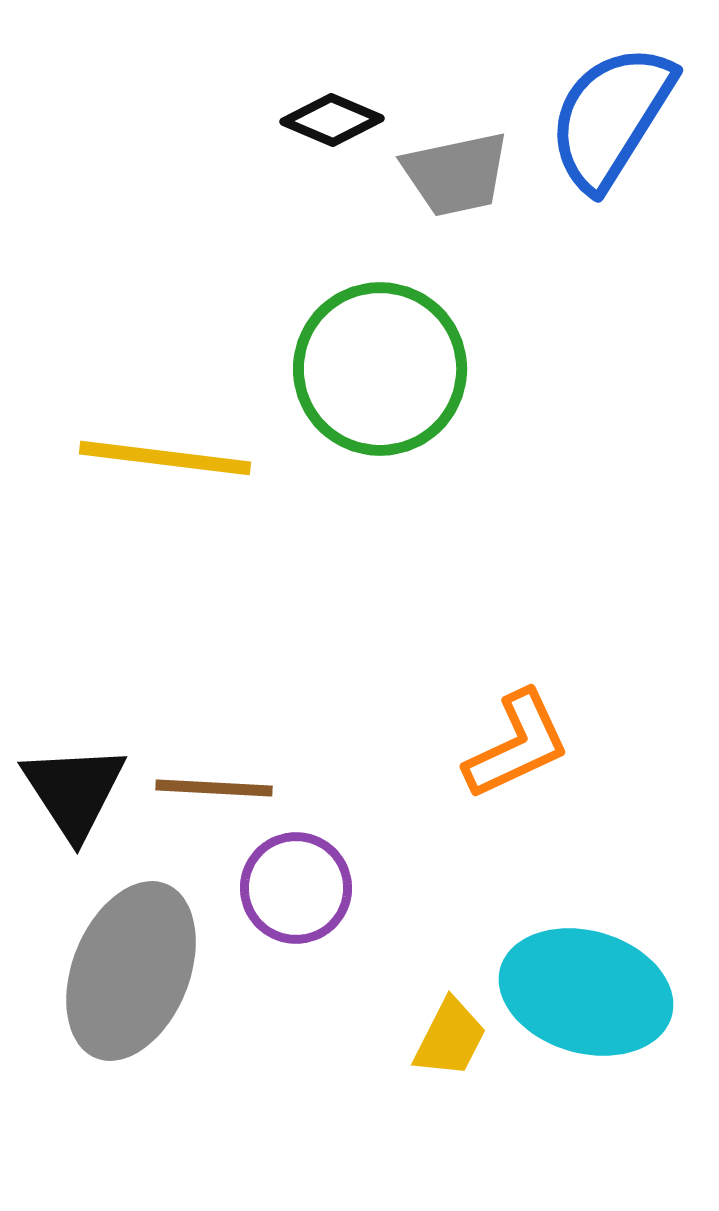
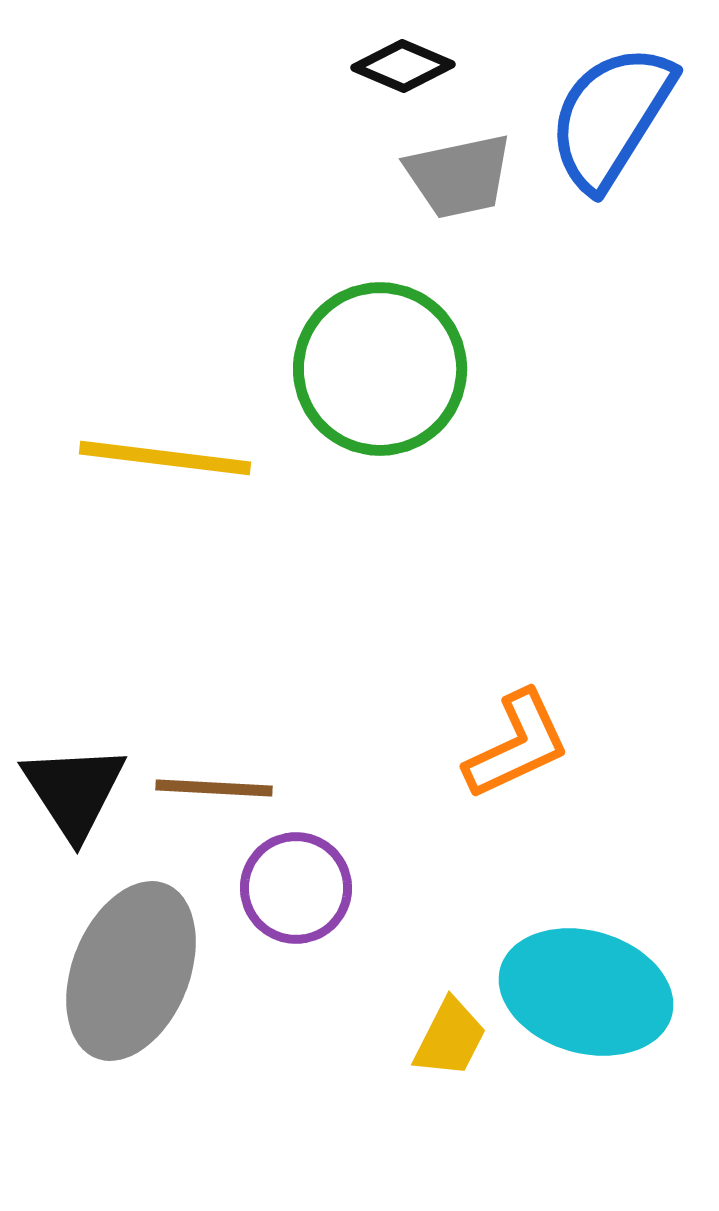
black diamond: moved 71 px right, 54 px up
gray trapezoid: moved 3 px right, 2 px down
